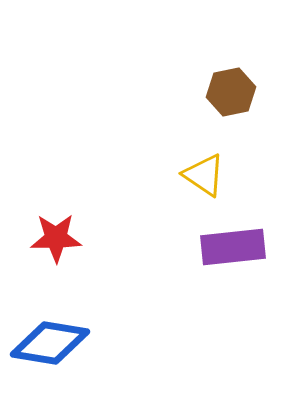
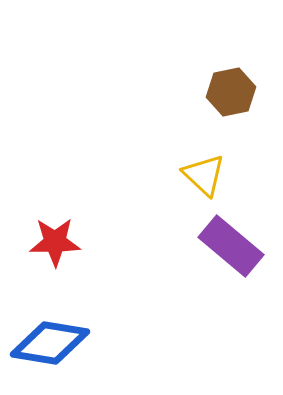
yellow triangle: rotated 9 degrees clockwise
red star: moved 1 px left, 4 px down
purple rectangle: moved 2 px left, 1 px up; rotated 46 degrees clockwise
